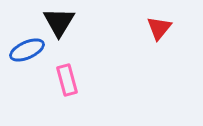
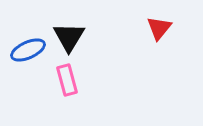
black triangle: moved 10 px right, 15 px down
blue ellipse: moved 1 px right
